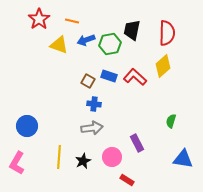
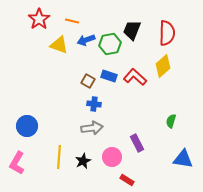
black trapezoid: rotated 10 degrees clockwise
